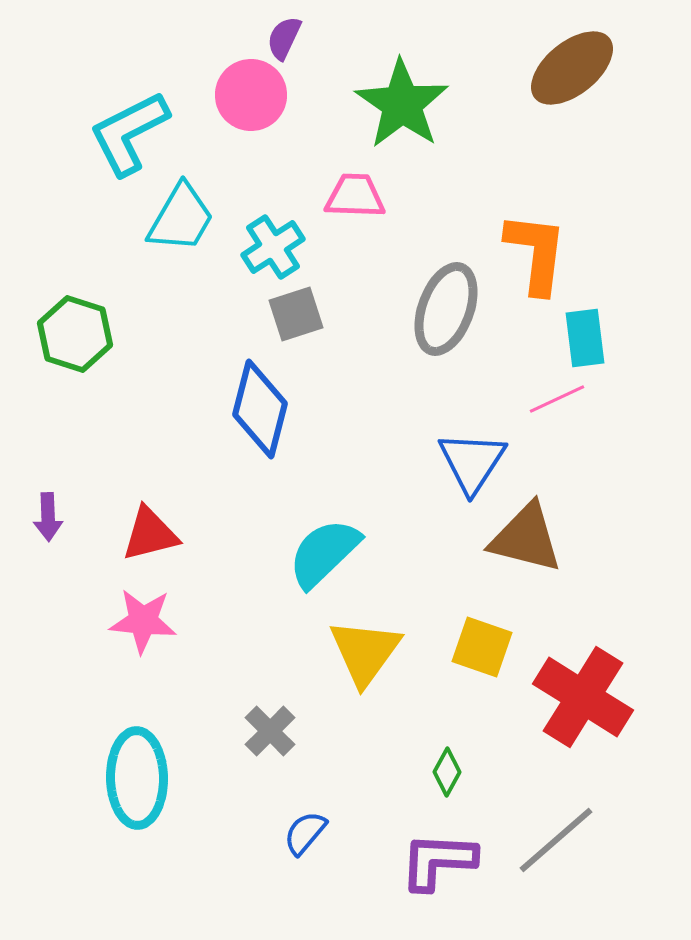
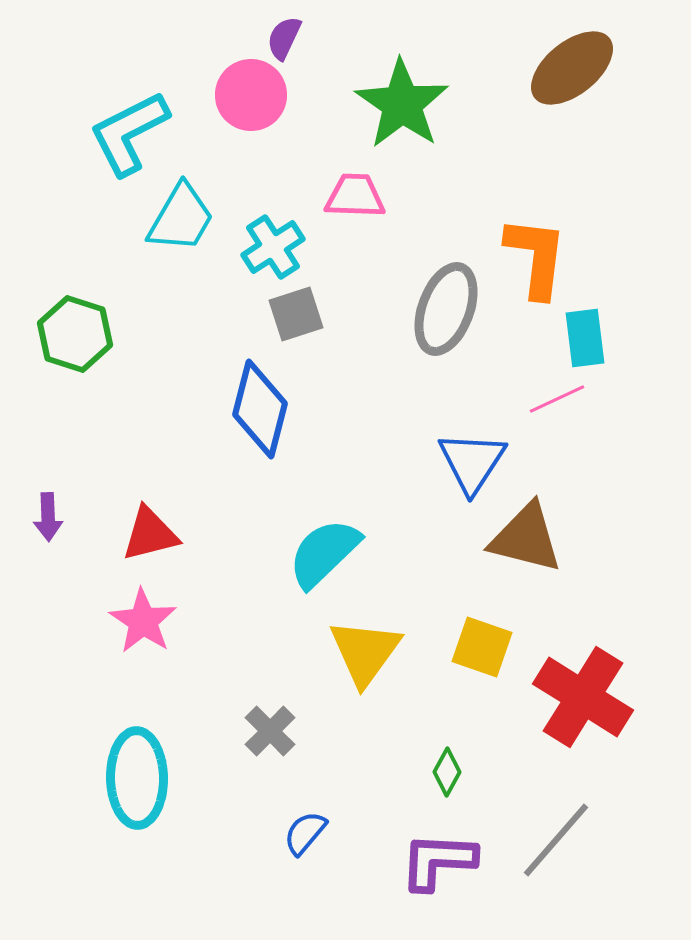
orange L-shape: moved 4 px down
pink star: rotated 28 degrees clockwise
gray line: rotated 8 degrees counterclockwise
